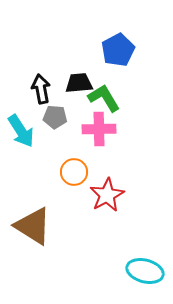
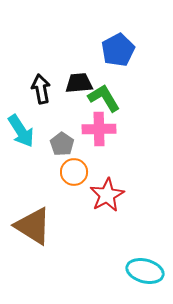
gray pentagon: moved 7 px right, 27 px down; rotated 30 degrees clockwise
